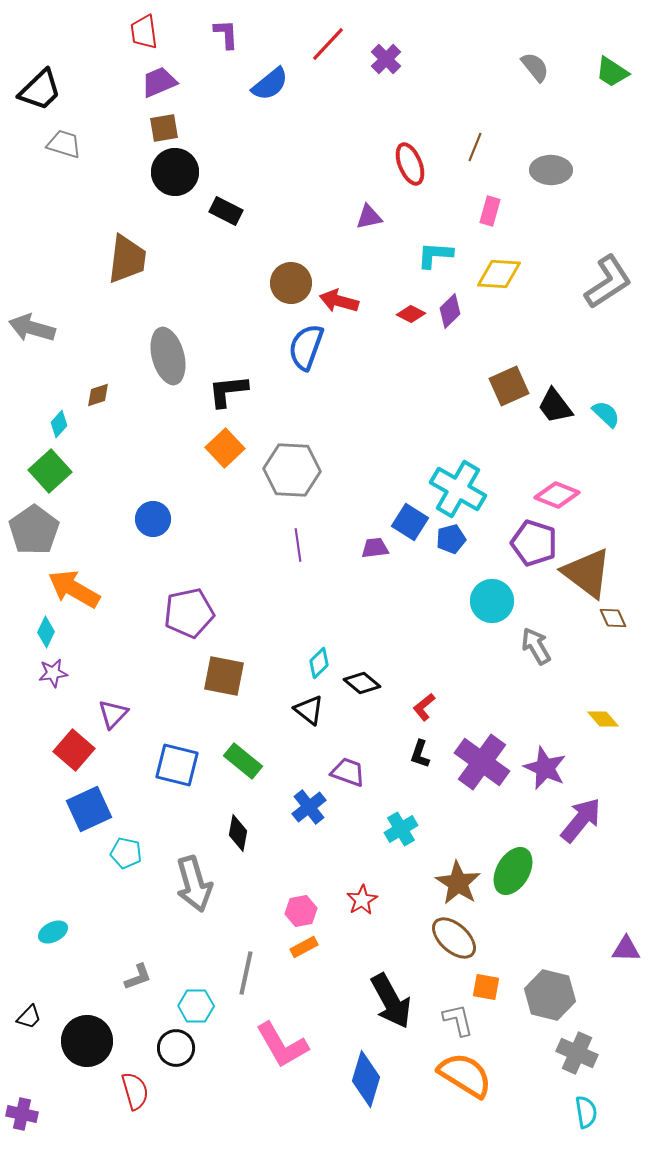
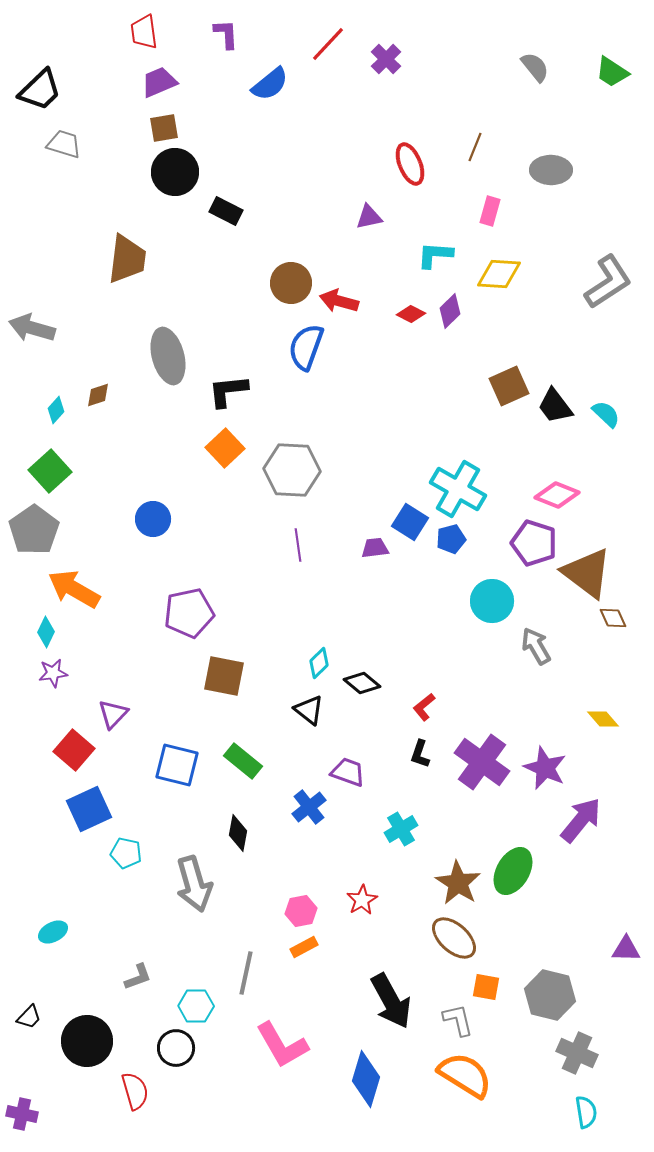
cyan diamond at (59, 424): moved 3 px left, 14 px up
